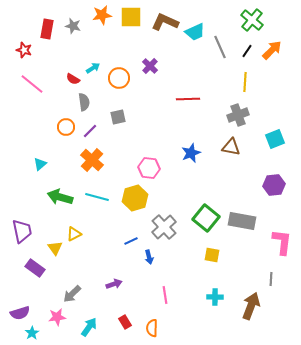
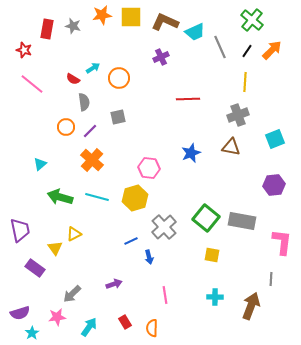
purple cross at (150, 66): moved 11 px right, 9 px up; rotated 21 degrees clockwise
purple trapezoid at (22, 231): moved 2 px left, 1 px up
